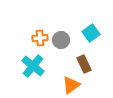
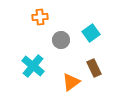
orange cross: moved 21 px up
brown rectangle: moved 10 px right, 4 px down
orange triangle: moved 3 px up
